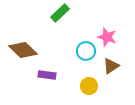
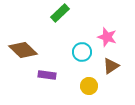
cyan circle: moved 4 px left, 1 px down
